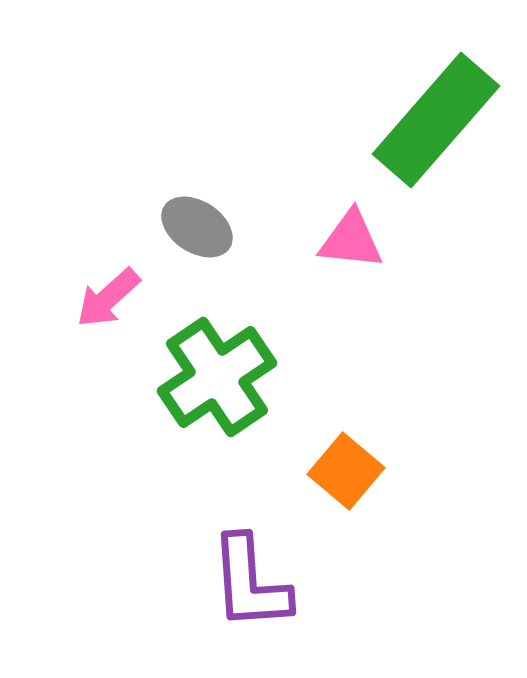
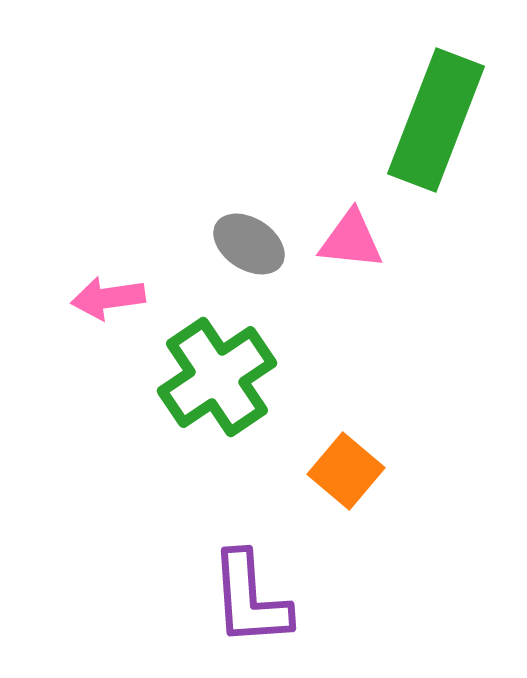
green rectangle: rotated 20 degrees counterclockwise
gray ellipse: moved 52 px right, 17 px down
pink arrow: rotated 34 degrees clockwise
purple L-shape: moved 16 px down
